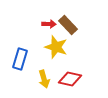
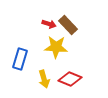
red arrow: rotated 16 degrees clockwise
yellow star: rotated 15 degrees counterclockwise
red diamond: rotated 10 degrees clockwise
